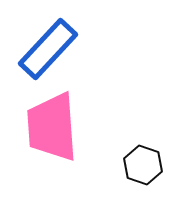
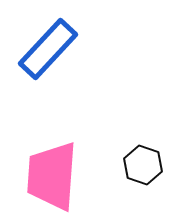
pink trapezoid: moved 49 px down; rotated 8 degrees clockwise
